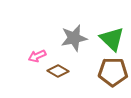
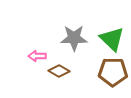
gray star: rotated 12 degrees clockwise
pink arrow: rotated 24 degrees clockwise
brown diamond: moved 1 px right
